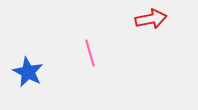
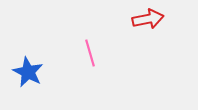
red arrow: moved 3 px left
